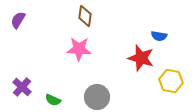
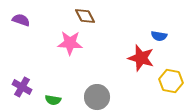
brown diamond: rotated 35 degrees counterclockwise
purple semicircle: moved 3 px right; rotated 78 degrees clockwise
pink star: moved 9 px left, 6 px up
purple cross: rotated 12 degrees counterclockwise
green semicircle: rotated 14 degrees counterclockwise
